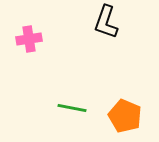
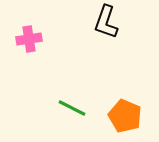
green line: rotated 16 degrees clockwise
